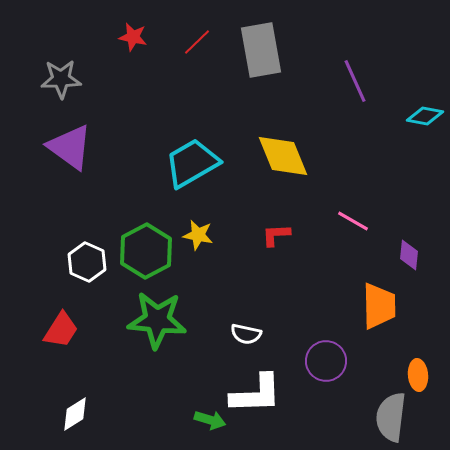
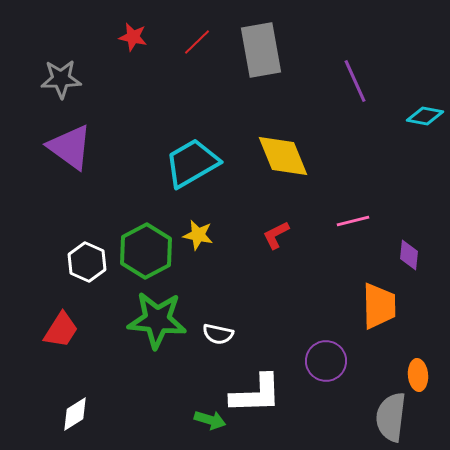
pink line: rotated 44 degrees counterclockwise
red L-shape: rotated 24 degrees counterclockwise
white semicircle: moved 28 px left
